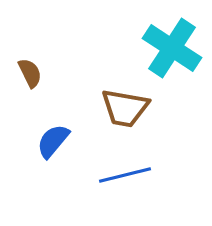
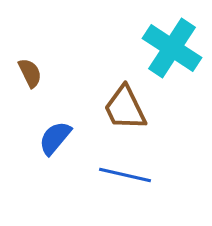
brown trapezoid: rotated 54 degrees clockwise
blue semicircle: moved 2 px right, 3 px up
blue line: rotated 27 degrees clockwise
